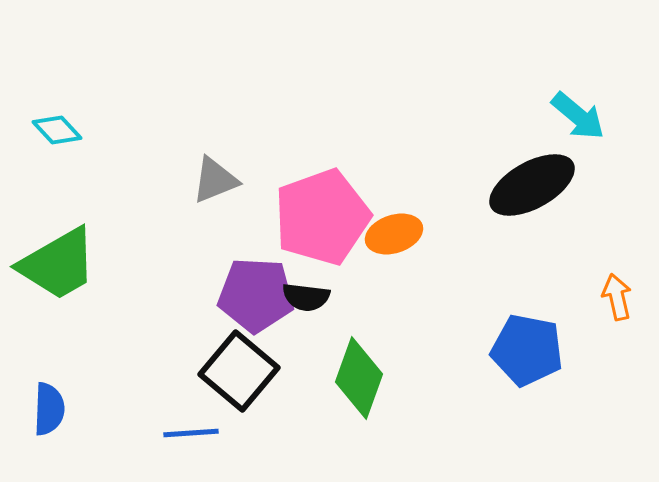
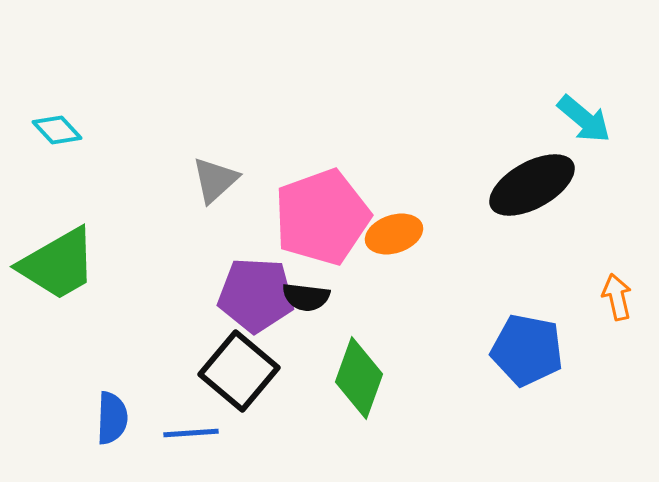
cyan arrow: moved 6 px right, 3 px down
gray triangle: rotated 20 degrees counterclockwise
blue semicircle: moved 63 px right, 9 px down
